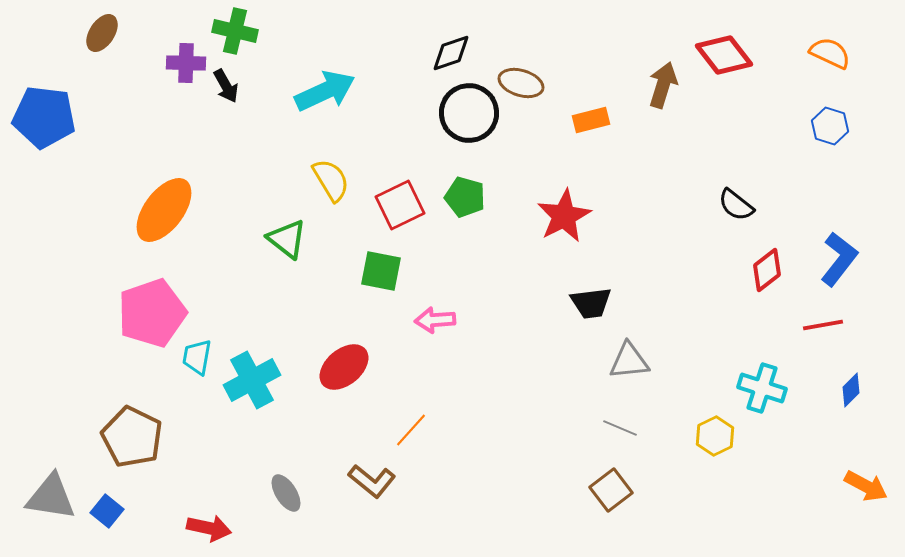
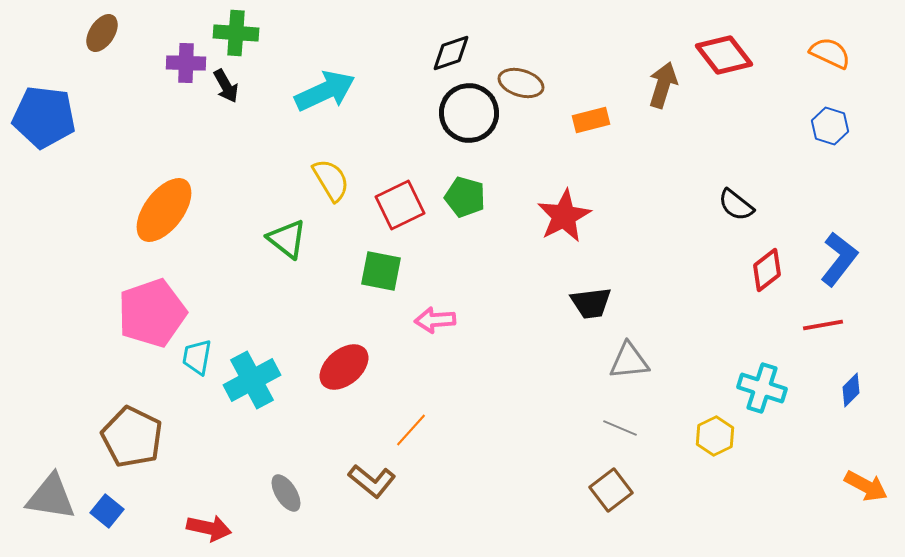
green cross at (235, 31): moved 1 px right, 2 px down; rotated 9 degrees counterclockwise
